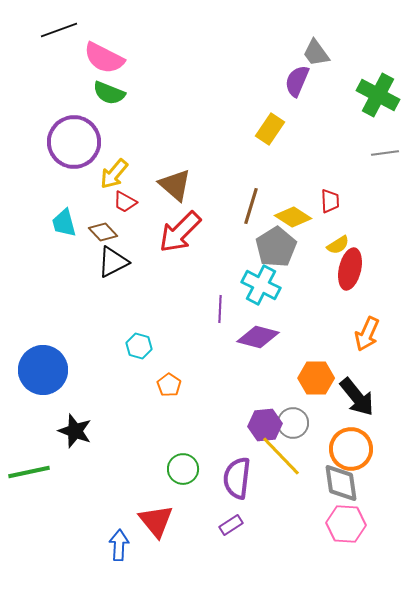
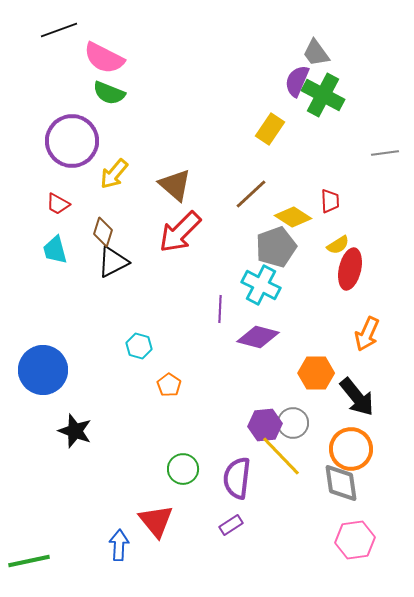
green cross at (378, 95): moved 55 px left
purple circle at (74, 142): moved 2 px left, 1 px up
red trapezoid at (125, 202): moved 67 px left, 2 px down
brown line at (251, 206): moved 12 px up; rotated 30 degrees clockwise
cyan trapezoid at (64, 223): moved 9 px left, 27 px down
brown diamond at (103, 232): rotated 60 degrees clockwise
gray pentagon at (276, 247): rotated 12 degrees clockwise
orange hexagon at (316, 378): moved 5 px up
green line at (29, 472): moved 89 px down
pink hexagon at (346, 524): moved 9 px right, 16 px down; rotated 12 degrees counterclockwise
